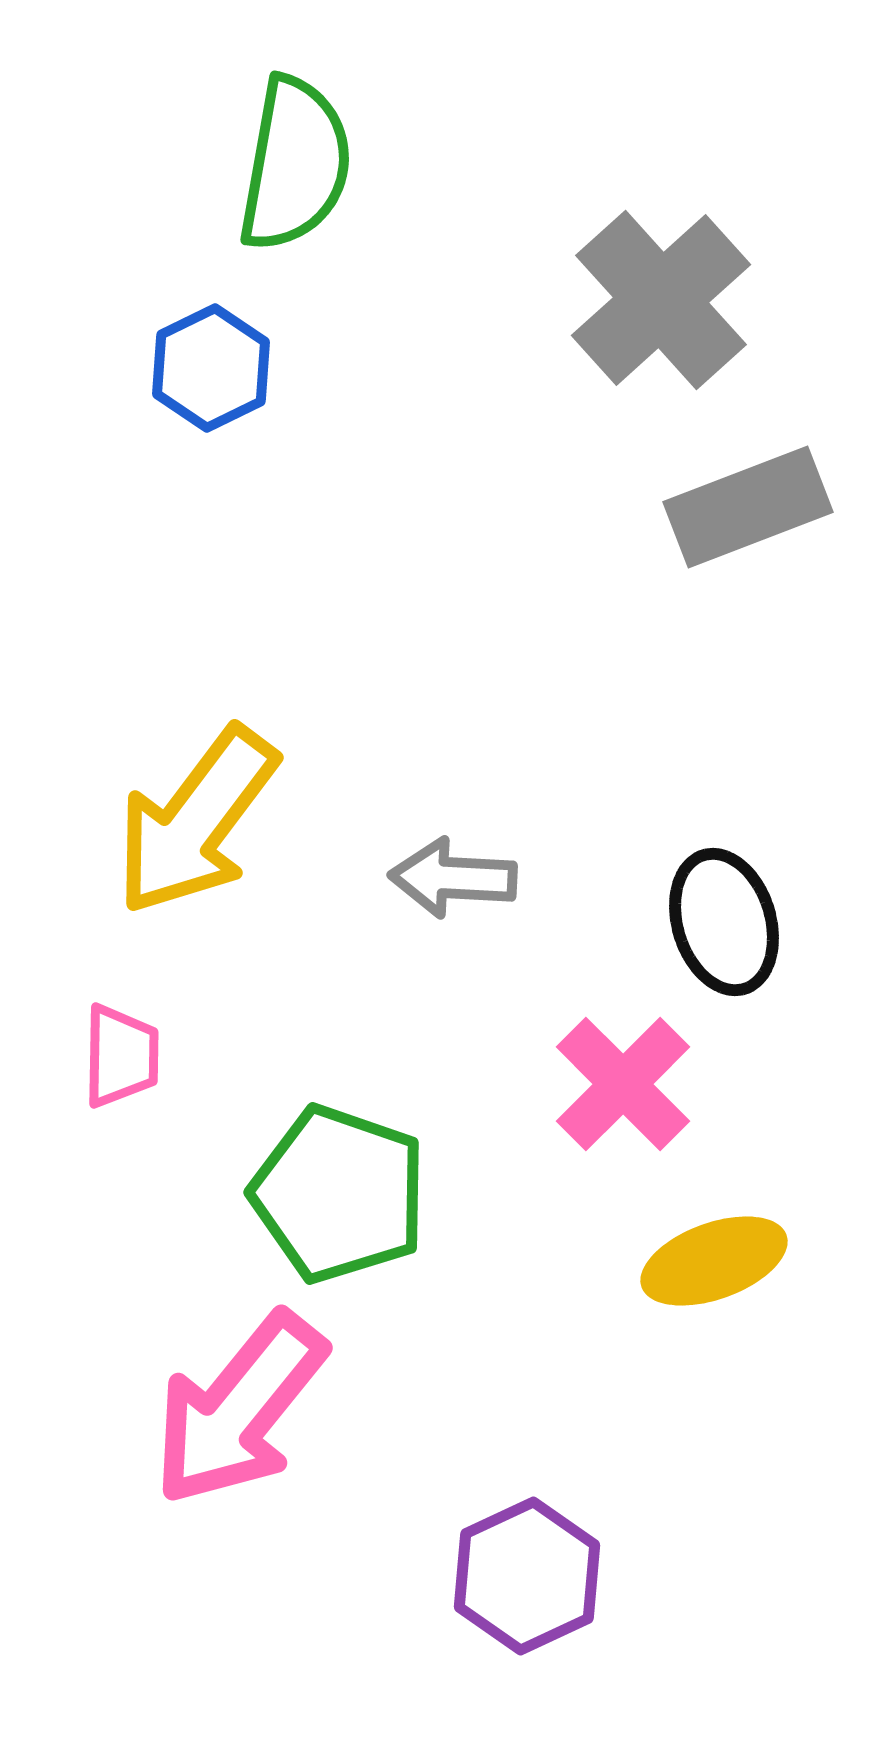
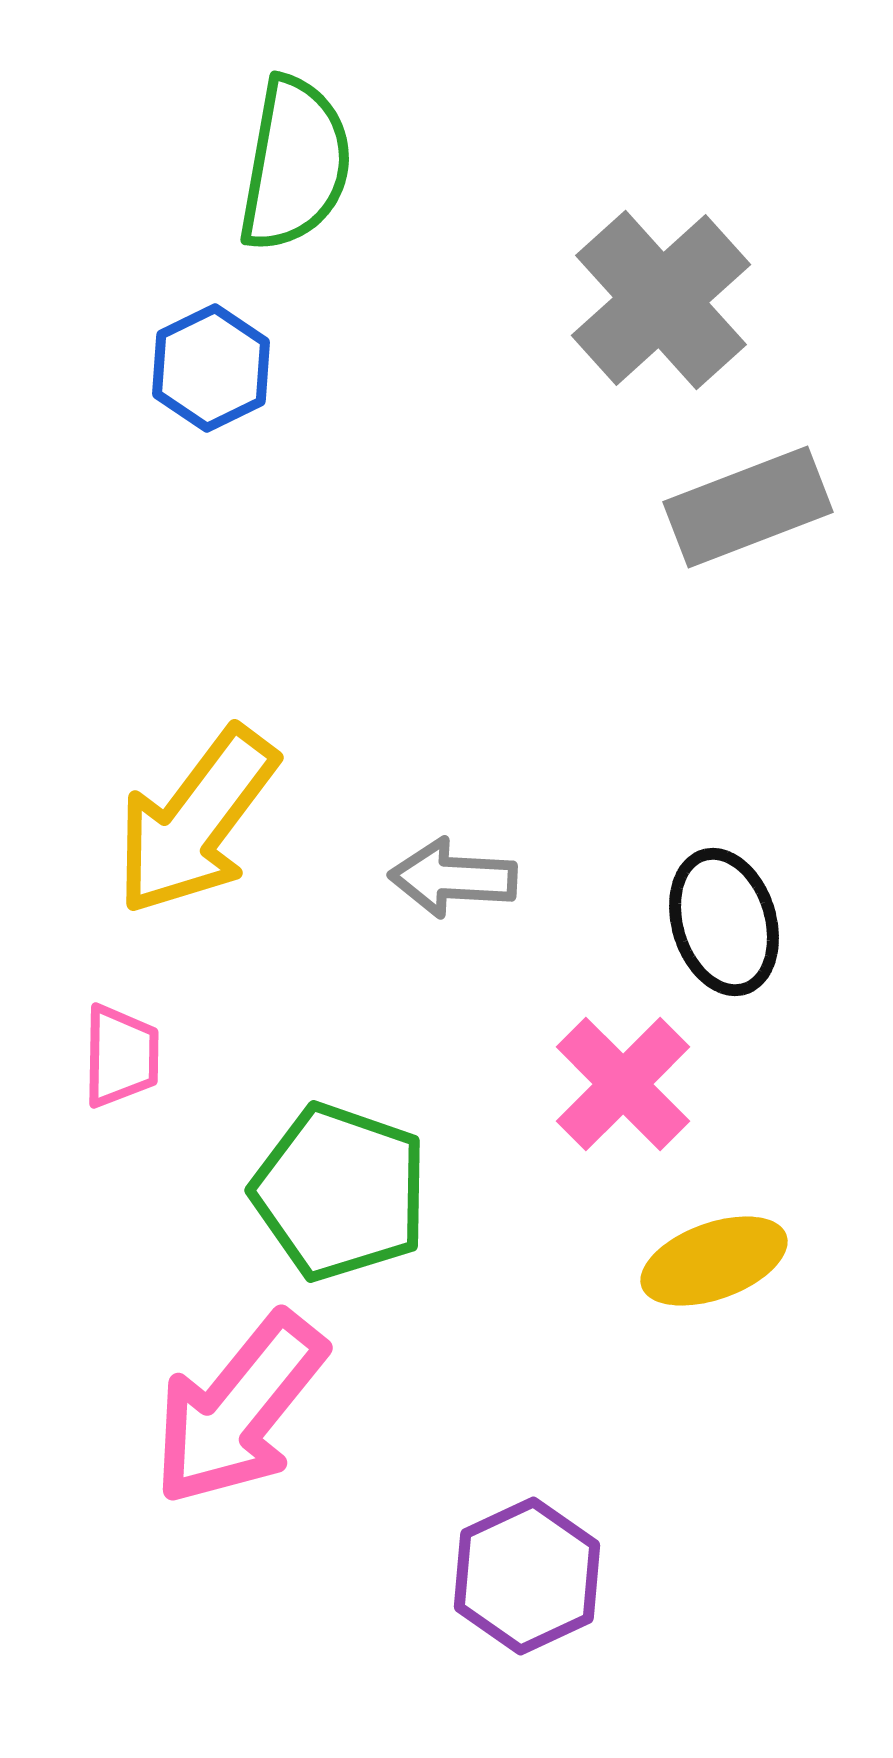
green pentagon: moved 1 px right, 2 px up
